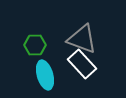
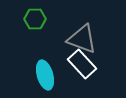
green hexagon: moved 26 px up
